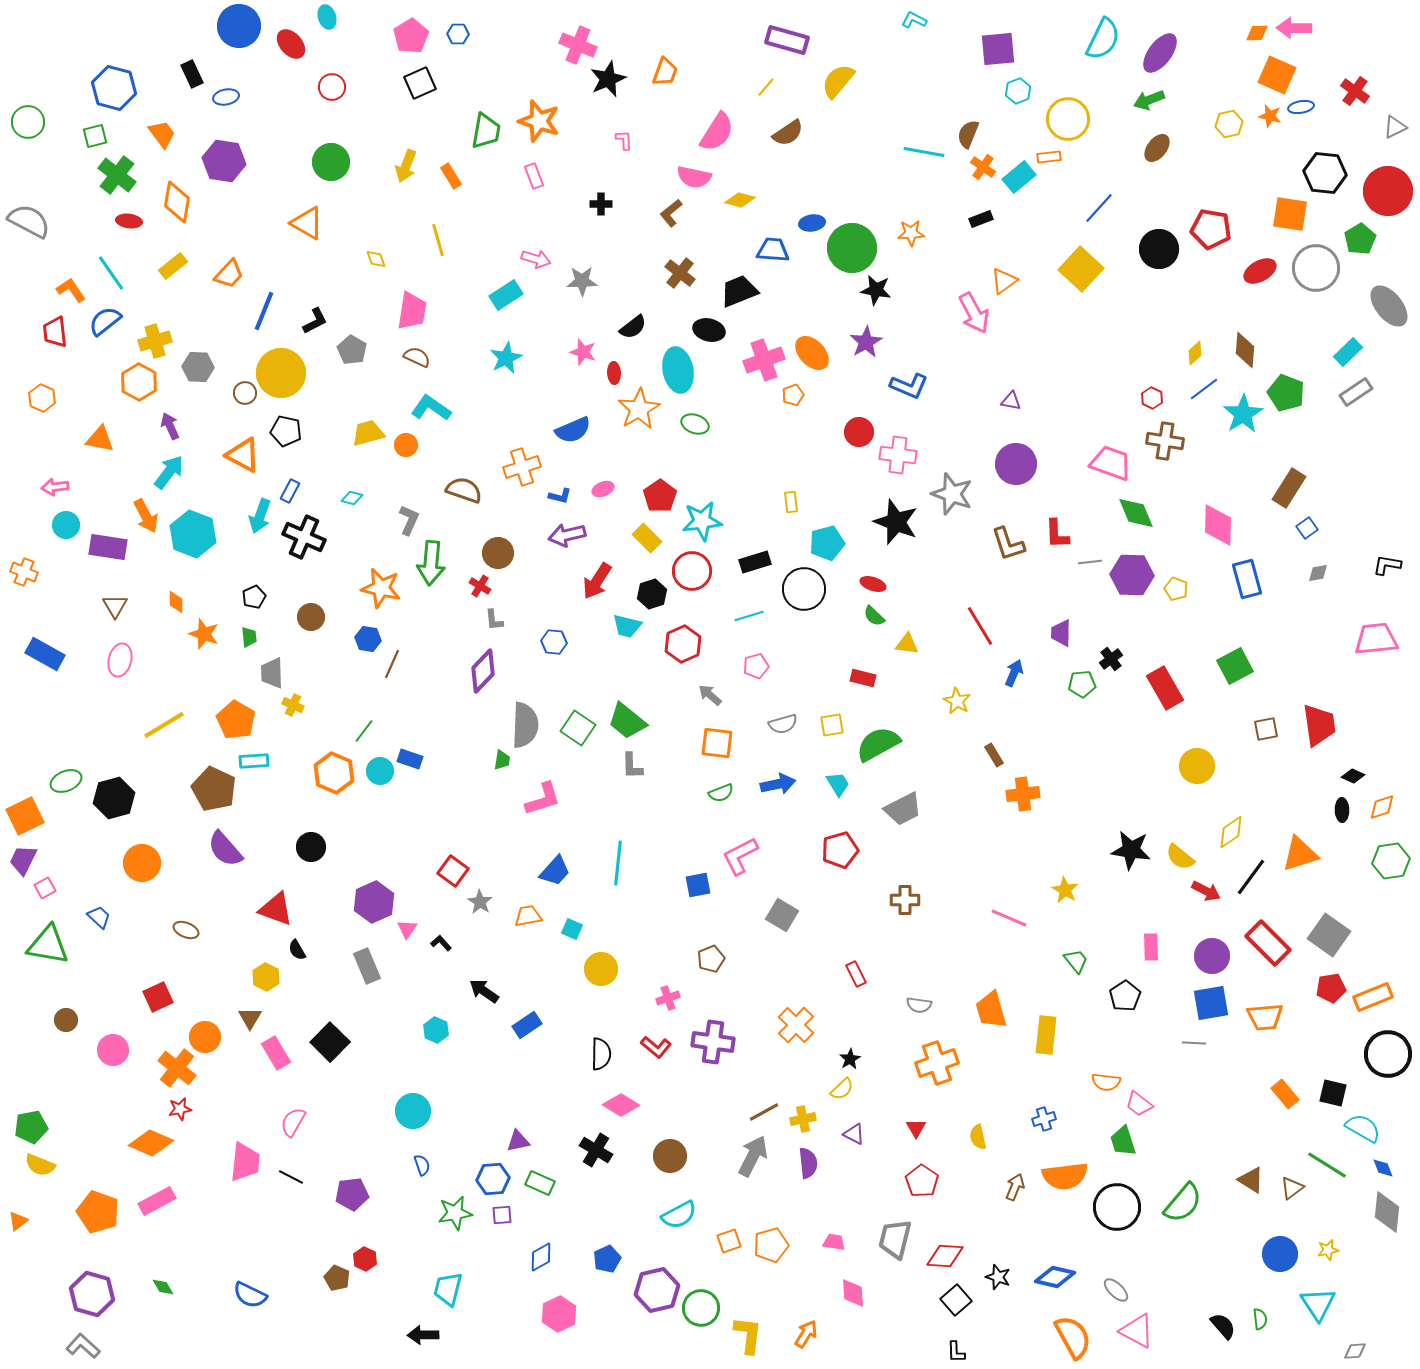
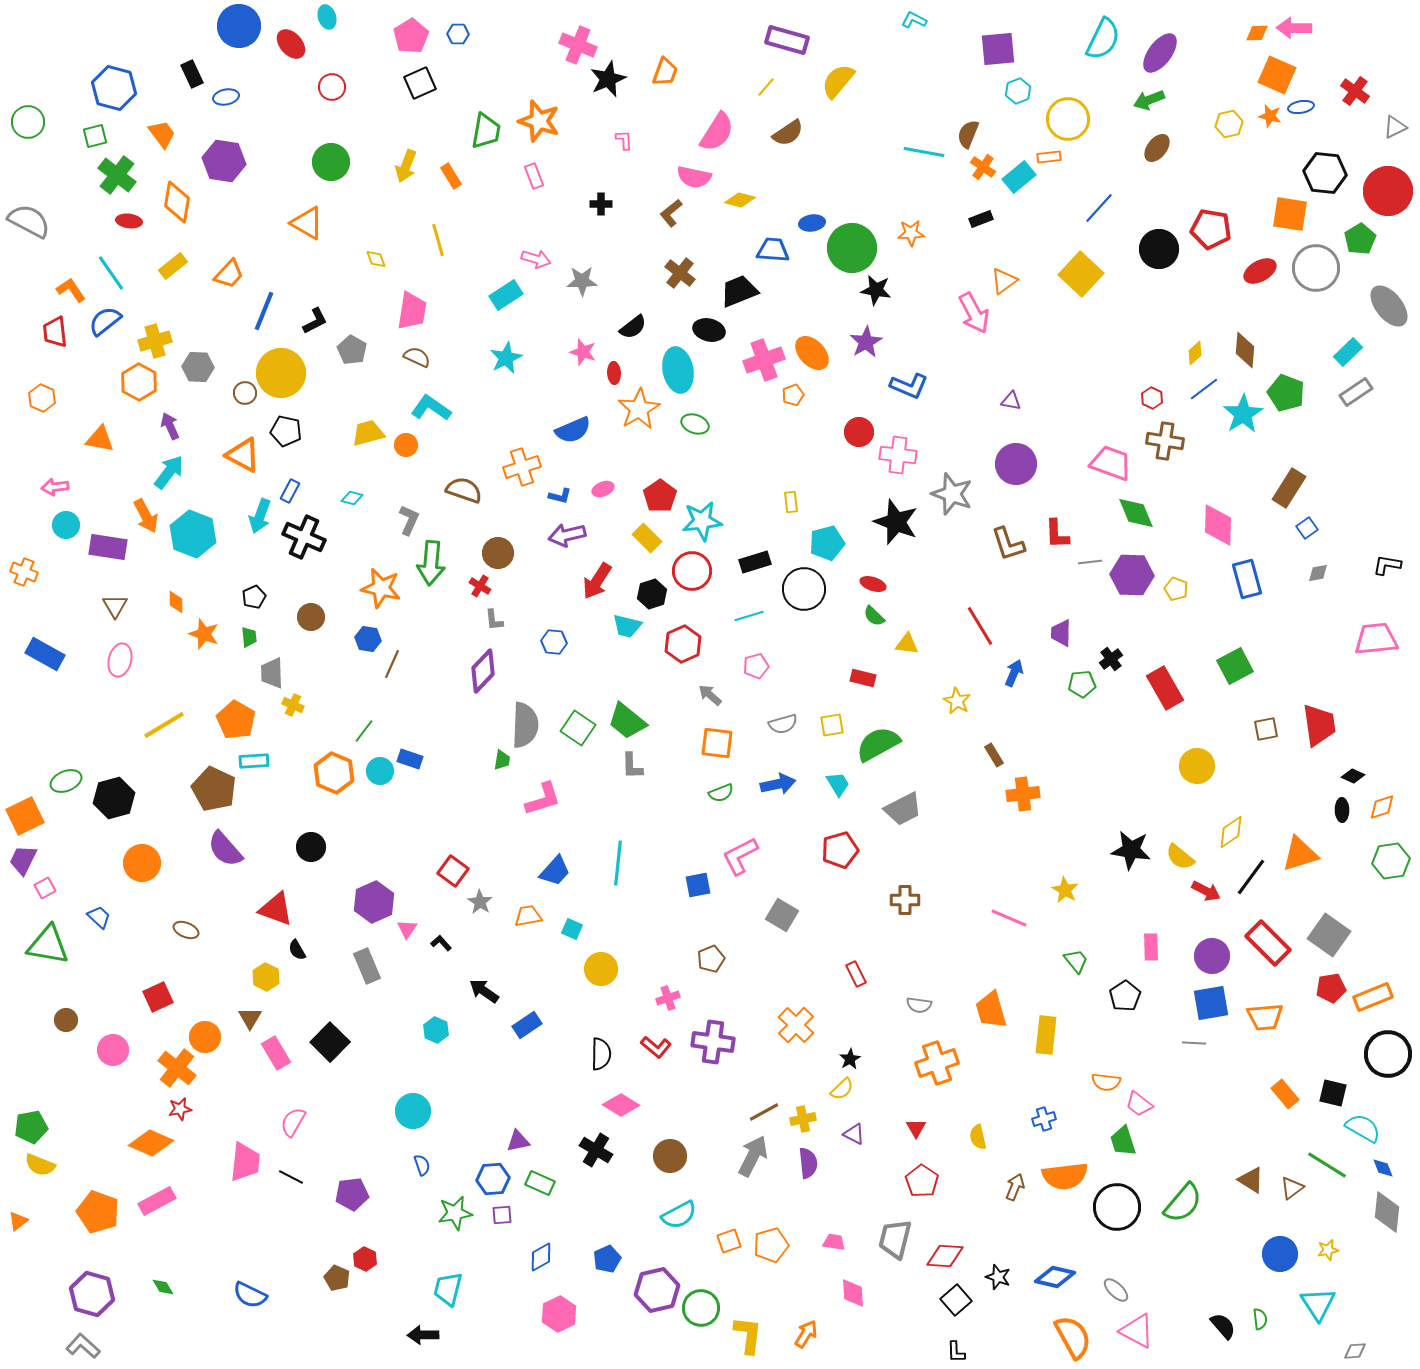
yellow square at (1081, 269): moved 5 px down
